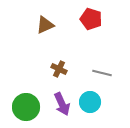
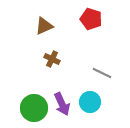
brown triangle: moved 1 px left, 1 px down
brown cross: moved 7 px left, 10 px up
gray line: rotated 12 degrees clockwise
green circle: moved 8 px right, 1 px down
